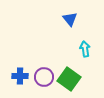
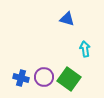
blue triangle: moved 3 px left; rotated 35 degrees counterclockwise
blue cross: moved 1 px right, 2 px down; rotated 14 degrees clockwise
